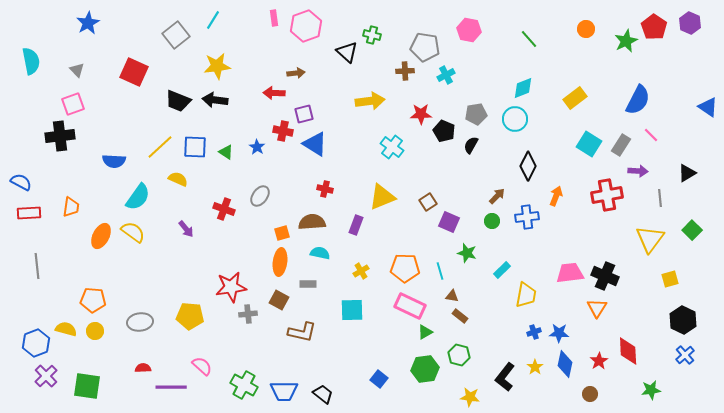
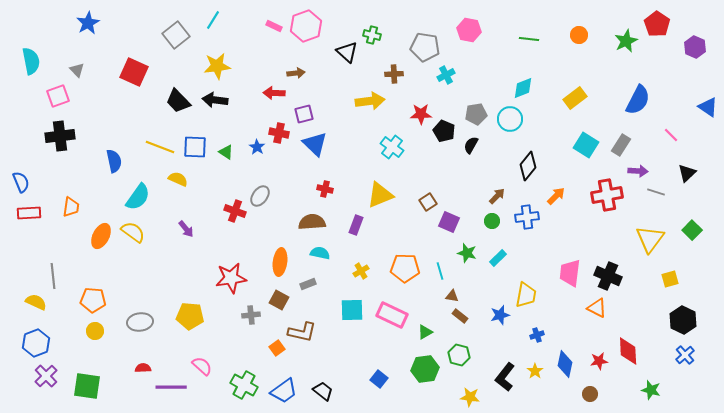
pink rectangle at (274, 18): moved 8 px down; rotated 56 degrees counterclockwise
purple hexagon at (690, 23): moved 5 px right, 24 px down
red pentagon at (654, 27): moved 3 px right, 3 px up
orange circle at (586, 29): moved 7 px left, 6 px down
green line at (529, 39): rotated 42 degrees counterclockwise
brown cross at (405, 71): moved 11 px left, 3 px down
black trapezoid at (178, 101): rotated 24 degrees clockwise
pink square at (73, 104): moved 15 px left, 8 px up
cyan circle at (515, 119): moved 5 px left
red cross at (283, 131): moved 4 px left, 2 px down
pink line at (651, 135): moved 20 px right
blue triangle at (315, 144): rotated 12 degrees clockwise
cyan square at (589, 144): moved 3 px left, 1 px down
yellow line at (160, 147): rotated 64 degrees clockwise
blue semicircle at (114, 161): rotated 105 degrees counterclockwise
black diamond at (528, 166): rotated 12 degrees clockwise
black triangle at (687, 173): rotated 12 degrees counterclockwise
blue semicircle at (21, 182): rotated 40 degrees clockwise
orange arrow at (556, 196): rotated 24 degrees clockwise
yellow triangle at (382, 197): moved 2 px left, 2 px up
gray line at (660, 198): moved 4 px left, 6 px up; rotated 66 degrees counterclockwise
red cross at (224, 209): moved 11 px right, 2 px down
orange square at (282, 233): moved 5 px left, 115 px down; rotated 21 degrees counterclockwise
gray line at (37, 266): moved 16 px right, 10 px down
cyan rectangle at (502, 270): moved 4 px left, 12 px up
pink trapezoid at (570, 273): rotated 76 degrees counterclockwise
black cross at (605, 276): moved 3 px right
gray rectangle at (308, 284): rotated 21 degrees counterclockwise
red star at (231, 287): moved 9 px up
pink rectangle at (410, 306): moved 18 px left, 9 px down
orange triangle at (597, 308): rotated 35 degrees counterclockwise
gray cross at (248, 314): moved 3 px right, 1 px down
yellow semicircle at (66, 329): moved 30 px left, 27 px up; rotated 10 degrees clockwise
blue cross at (534, 332): moved 3 px right, 3 px down
blue star at (559, 333): moved 59 px left, 18 px up; rotated 18 degrees counterclockwise
red star at (599, 361): rotated 24 degrees clockwise
yellow star at (535, 367): moved 4 px down
green star at (651, 390): rotated 24 degrees clockwise
blue trapezoid at (284, 391): rotated 36 degrees counterclockwise
black trapezoid at (323, 394): moved 3 px up
